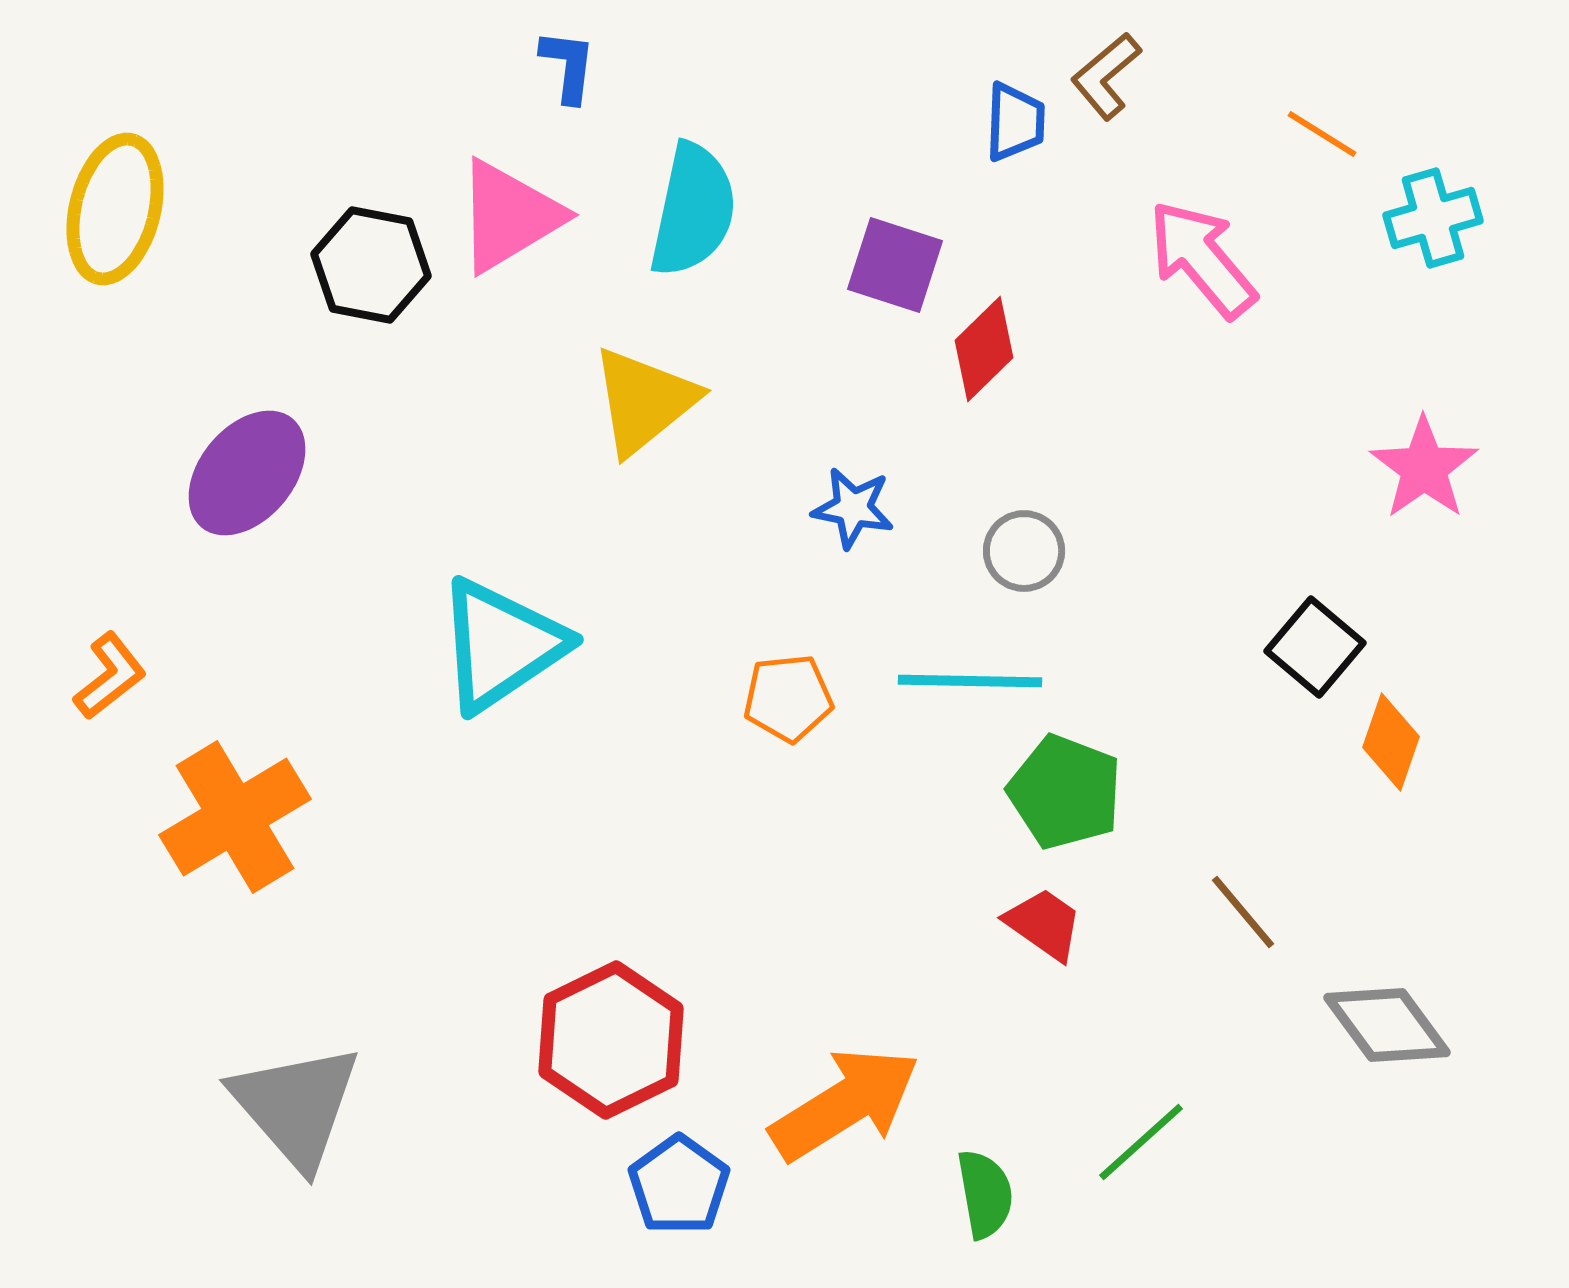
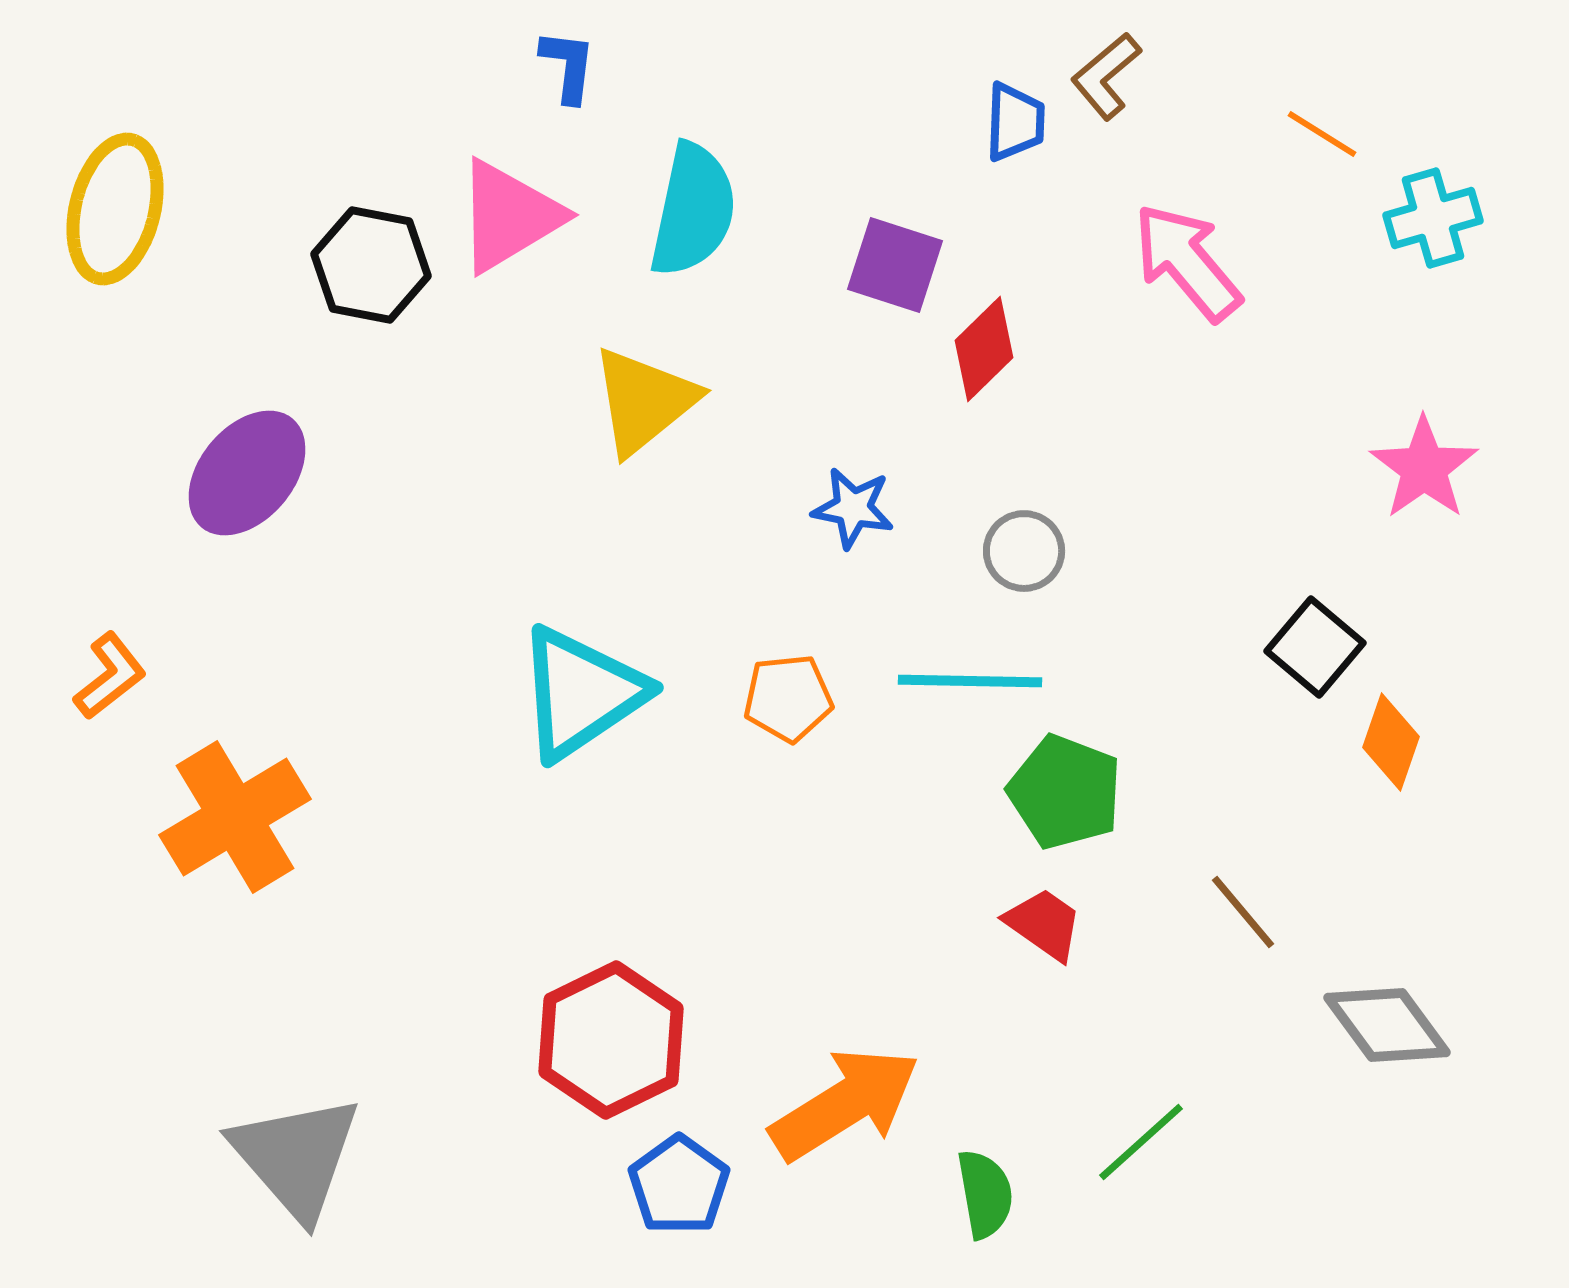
pink arrow: moved 15 px left, 3 px down
cyan triangle: moved 80 px right, 48 px down
gray triangle: moved 51 px down
